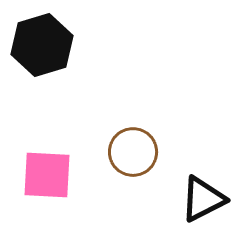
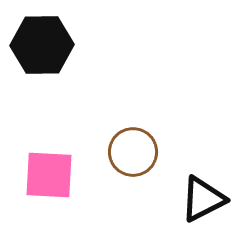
black hexagon: rotated 16 degrees clockwise
pink square: moved 2 px right
